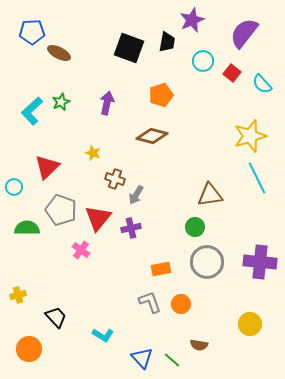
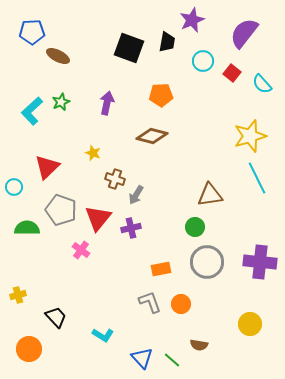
brown ellipse at (59, 53): moved 1 px left, 3 px down
orange pentagon at (161, 95): rotated 15 degrees clockwise
